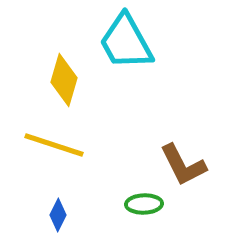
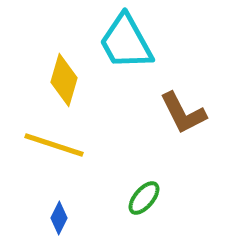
brown L-shape: moved 52 px up
green ellipse: moved 6 px up; rotated 48 degrees counterclockwise
blue diamond: moved 1 px right, 3 px down
